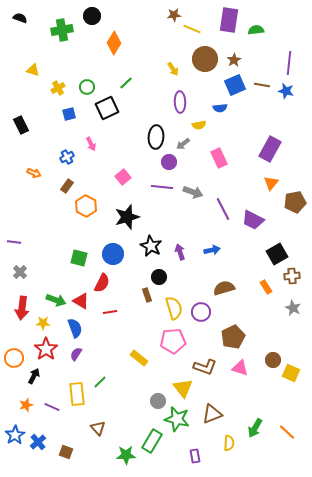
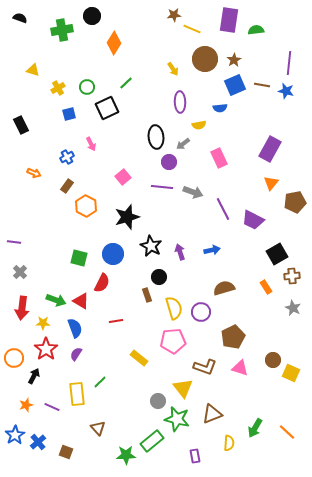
black ellipse at (156, 137): rotated 10 degrees counterclockwise
red line at (110, 312): moved 6 px right, 9 px down
green rectangle at (152, 441): rotated 20 degrees clockwise
